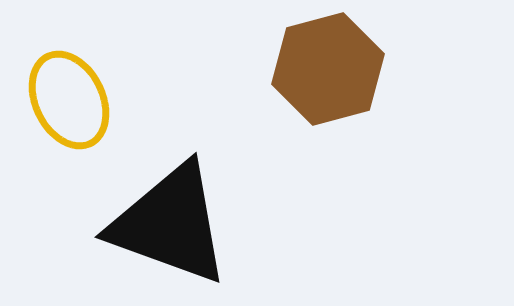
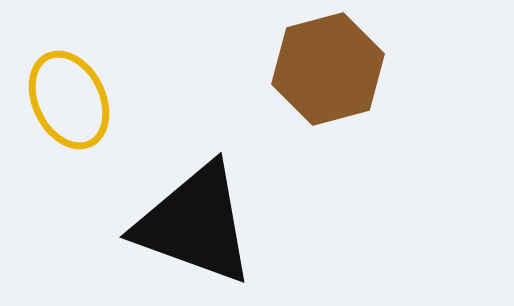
black triangle: moved 25 px right
